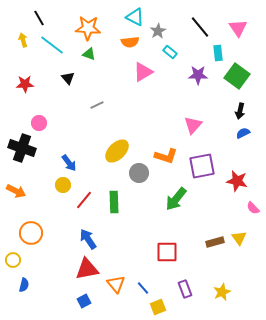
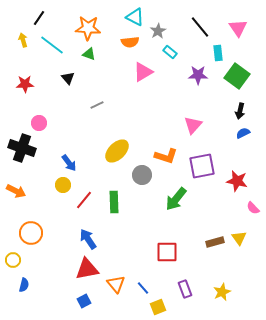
black line at (39, 18): rotated 63 degrees clockwise
gray circle at (139, 173): moved 3 px right, 2 px down
